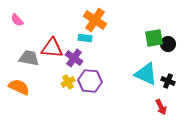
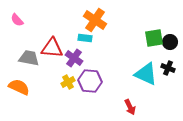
black circle: moved 2 px right, 2 px up
black cross: moved 13 px up
red arrow: moved 31 px left
